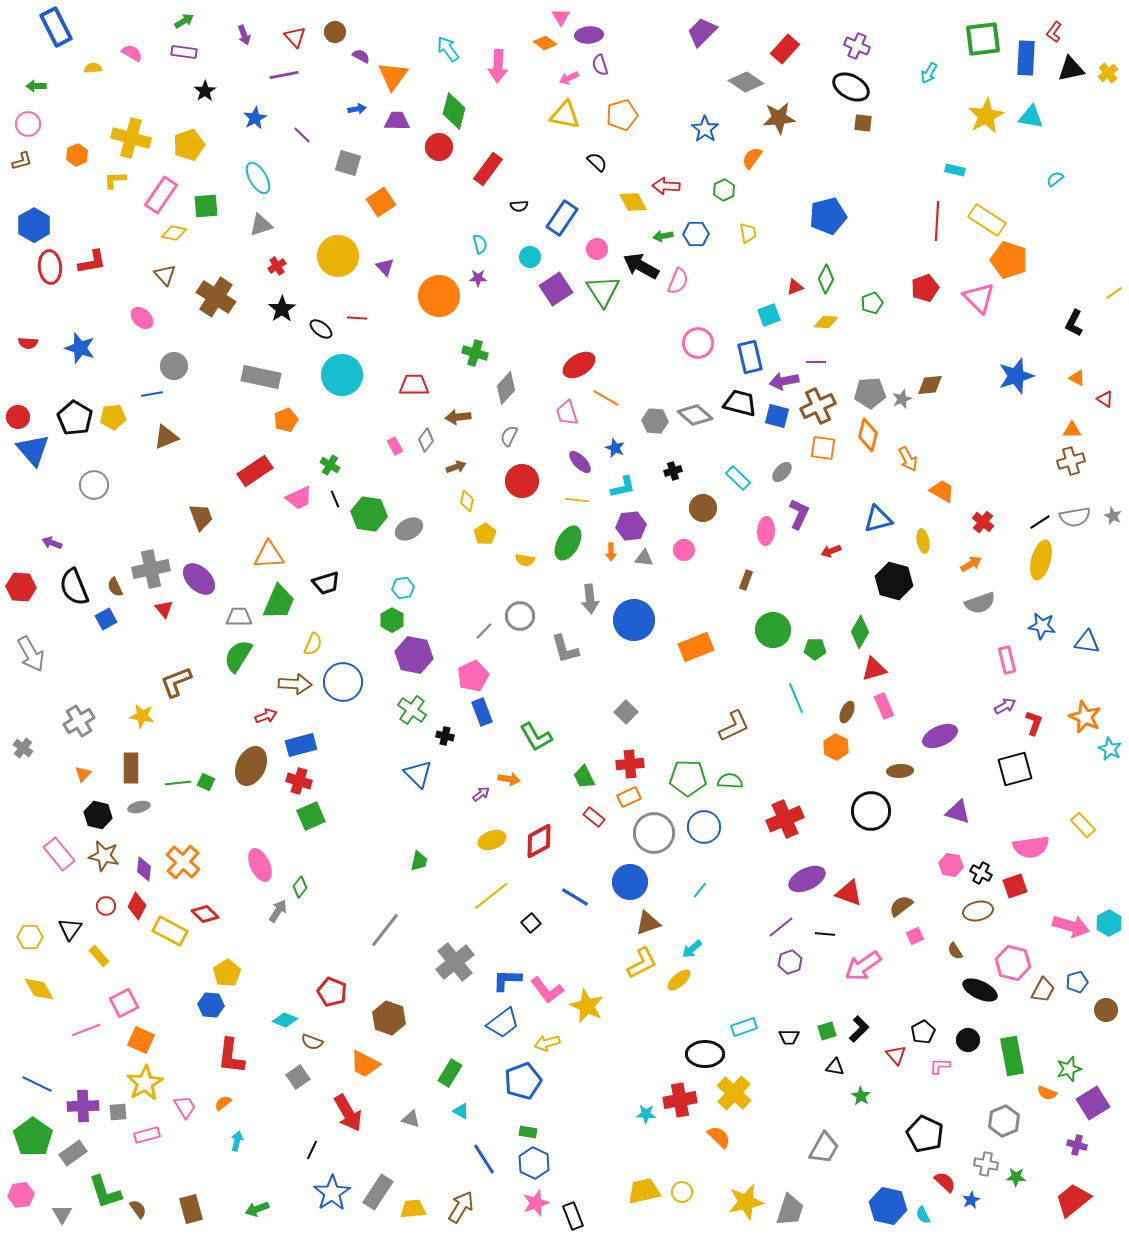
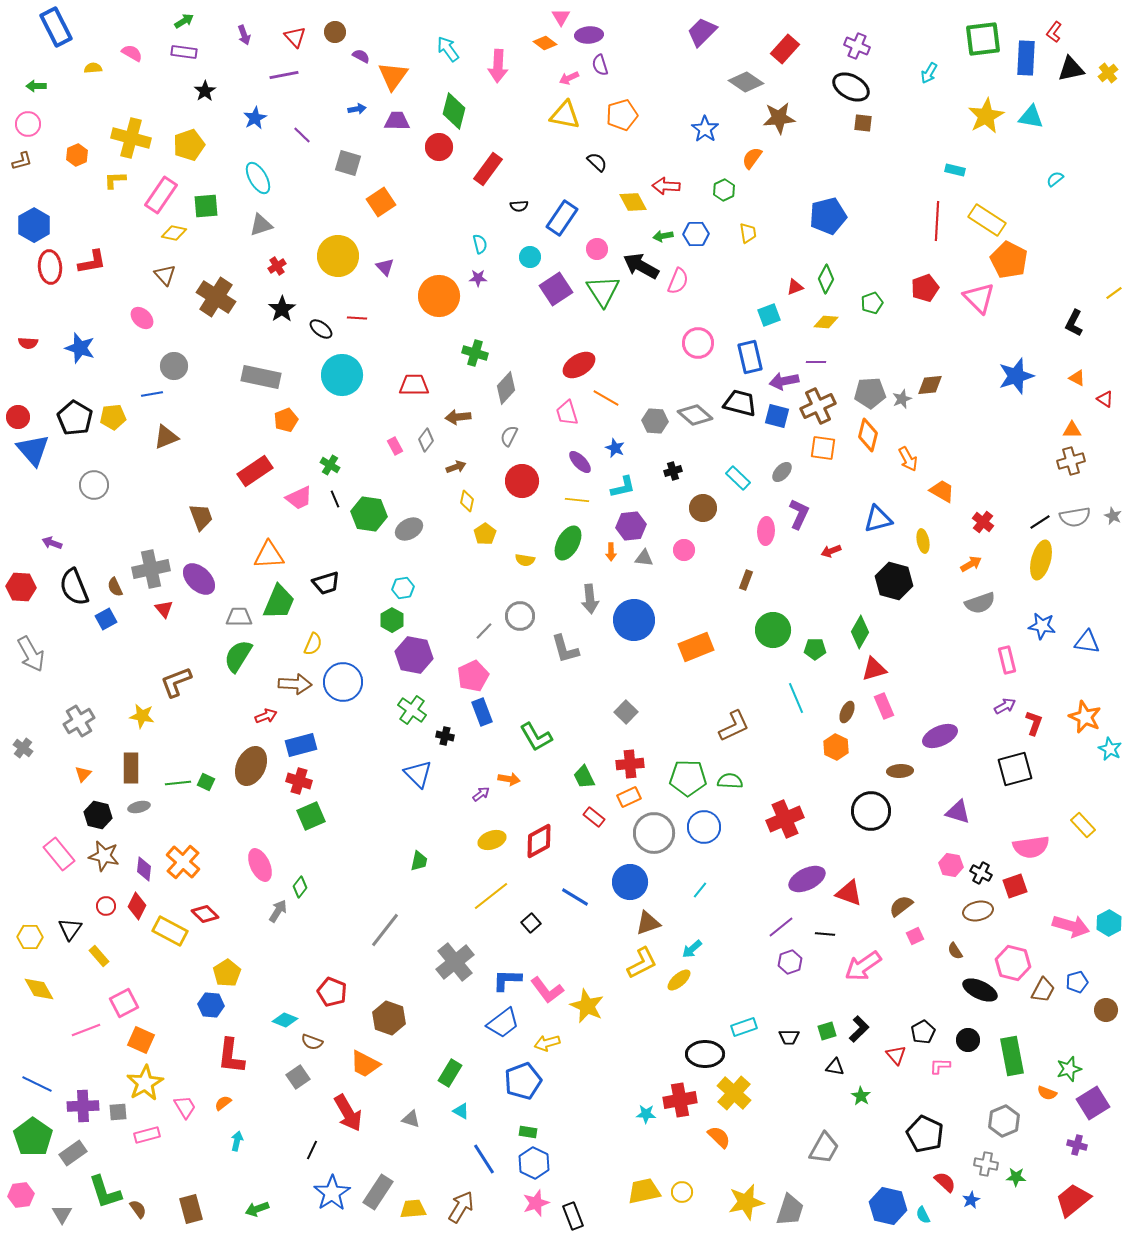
orange pentagon at (1009, 260): rotated 9 degrees clockwise
